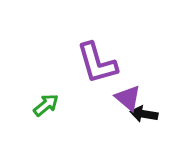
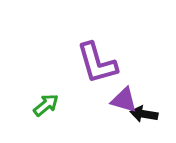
purple triangle: moved 4 px left, 2 px down; rotated 24 degrees counterclockwise
